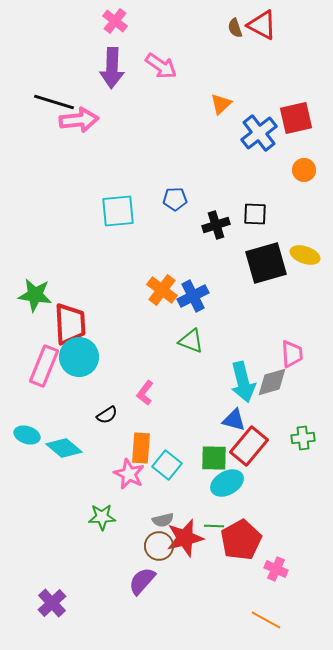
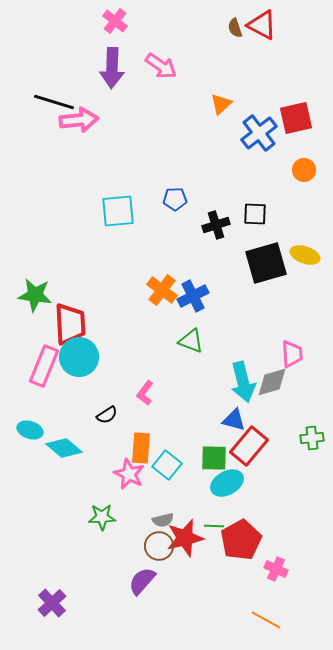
cyan ellipse at (27, 435): moved 3 px right, 5 px up
green cross at (303, 438): moved 9 px right
